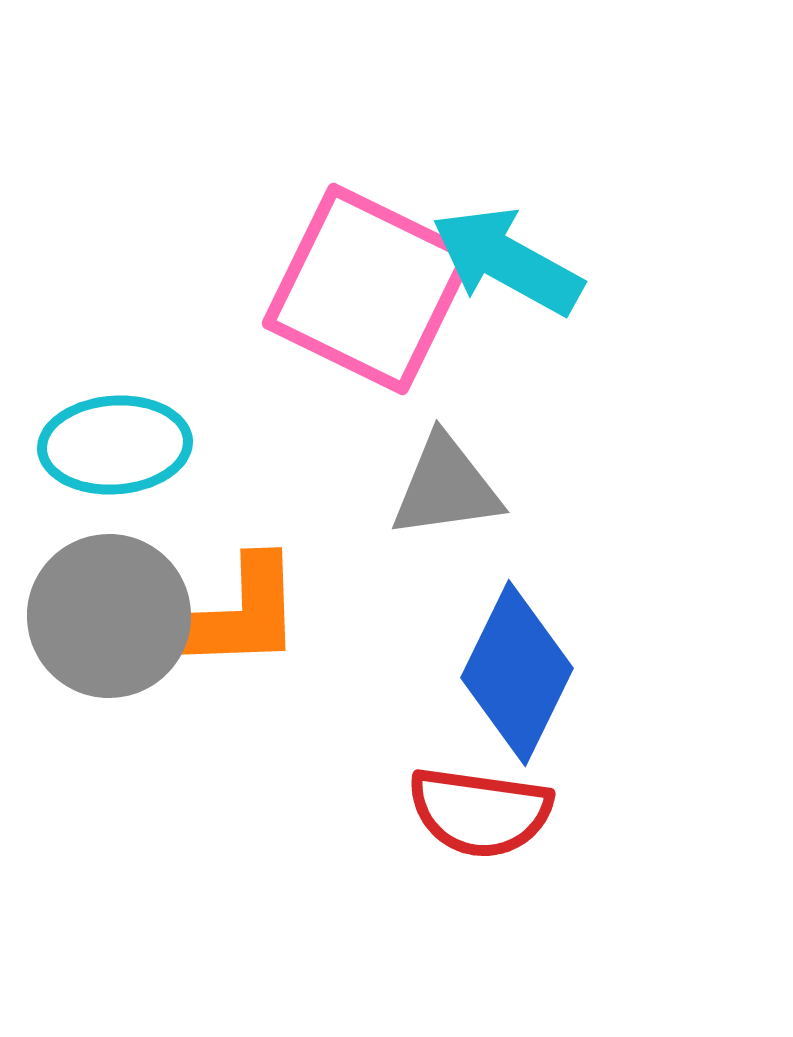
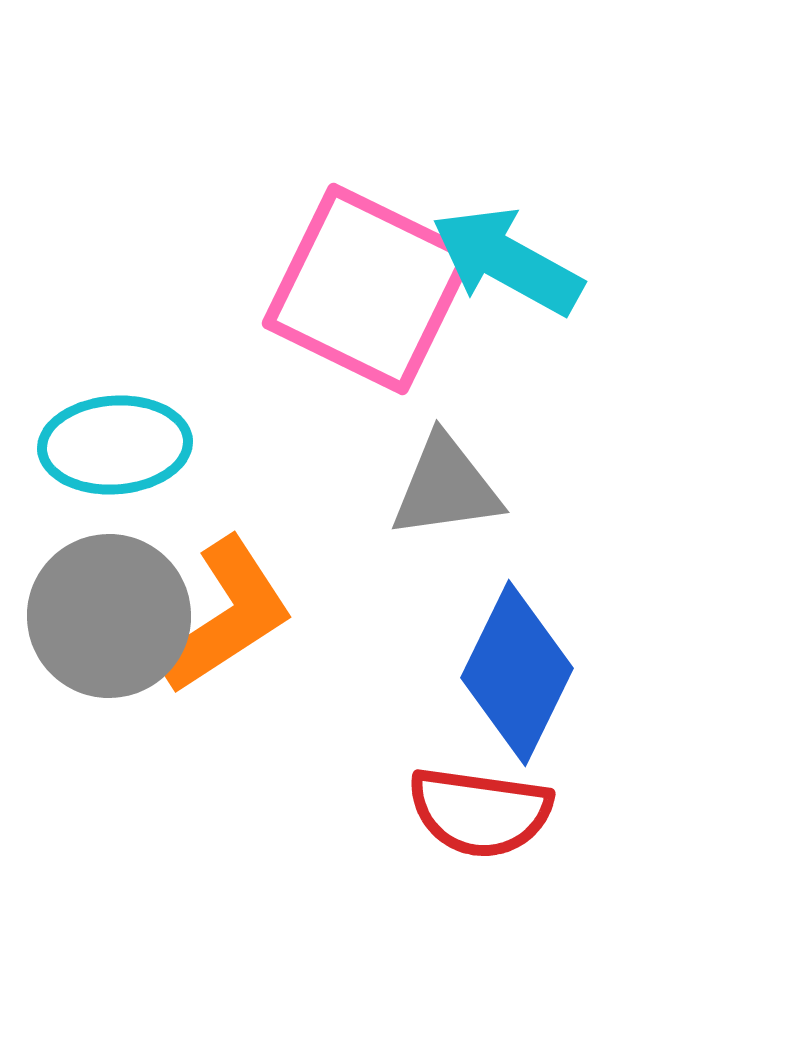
orange L-shape: moved 4 px left; rotated 31 degrees counterclockwise
